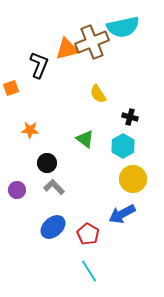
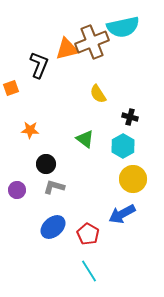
black circle: moved 1 px left, 1 px down
gray L-shape: rotated 30 degrees counterclockwise
